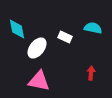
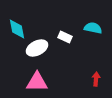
white ellipse: rotated 25 degrees clockwise
red arrow: moved 5 px right, 6 px down
pink triangle: moved 2 px left, 1 px down; rotated 10 degrees counterclockwise
